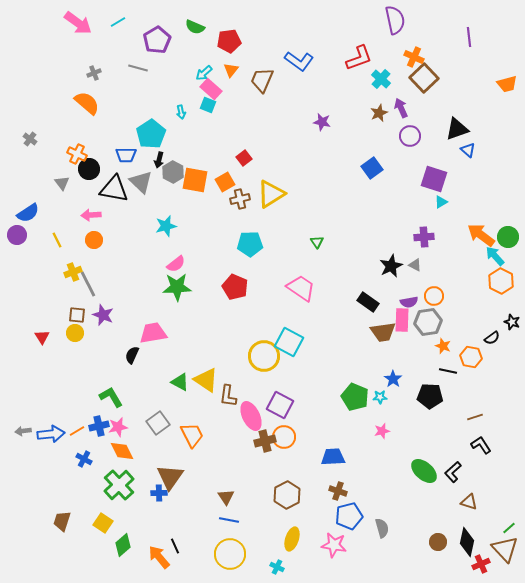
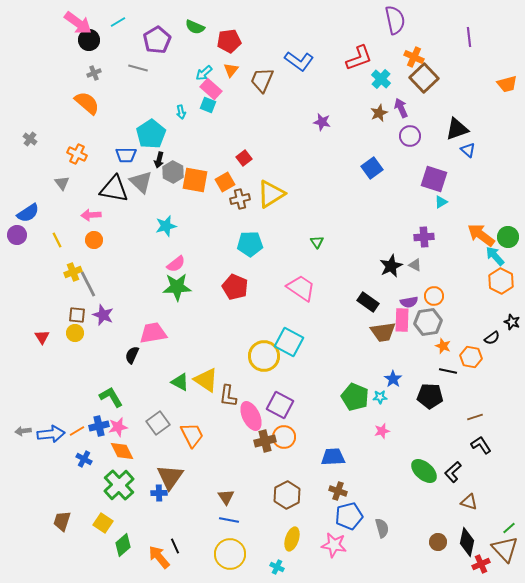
black circle at (89, 169): moved 129 px up
